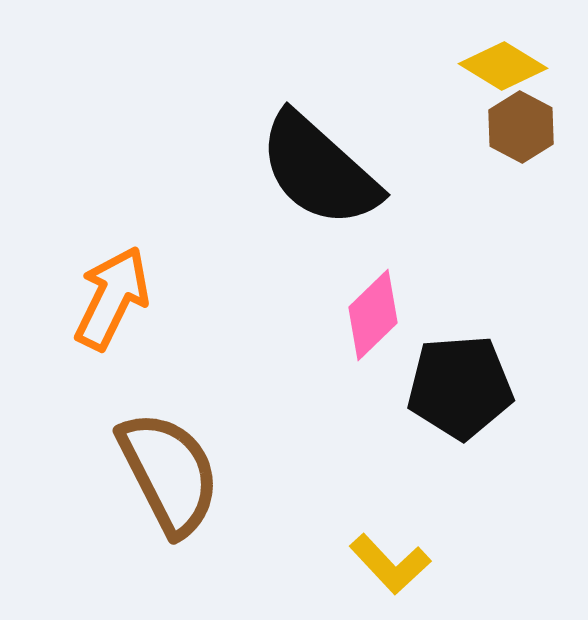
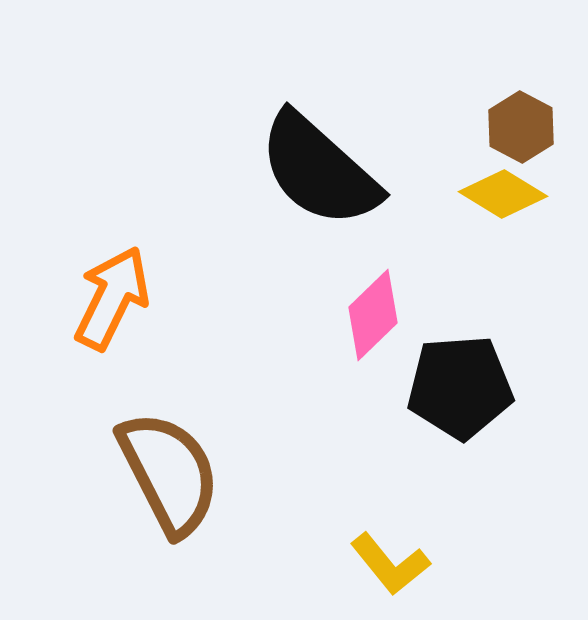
yellow diamond: moved 128 px down
yellow L-shape: rotated 4 degrees clockwise
